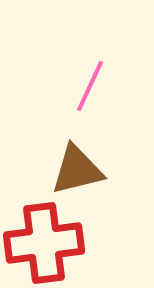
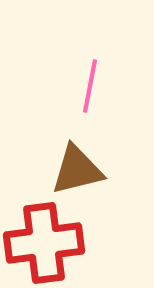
pink line: rotated 14 degrees counterclockwise
